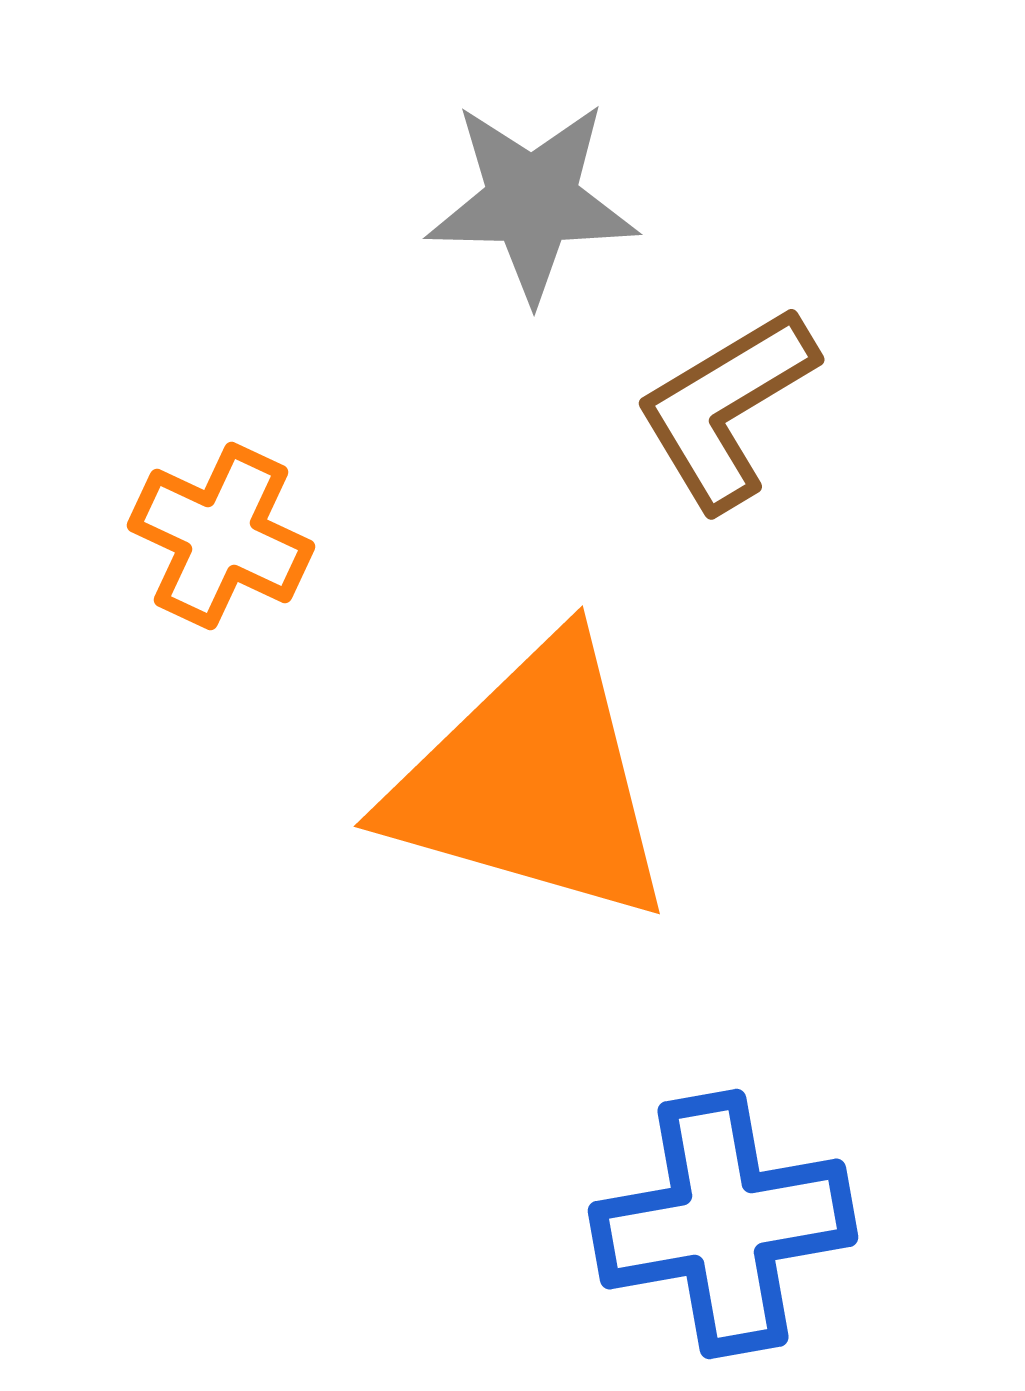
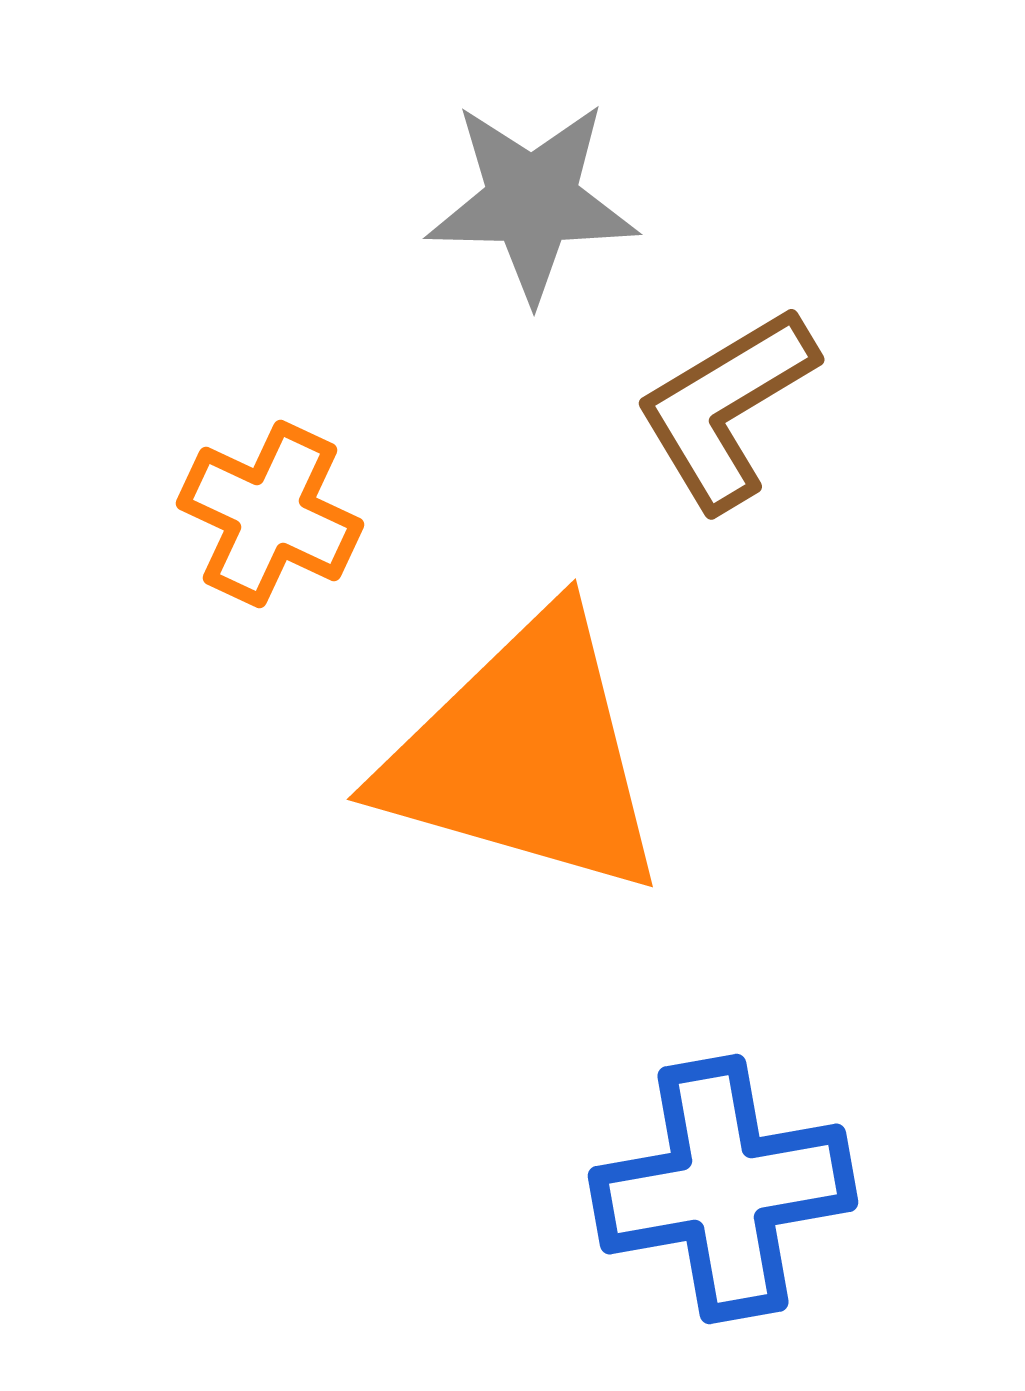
orange cross: moved 49 px right, 22 px up
orange triangle: moved 7 px left, 27 px up
blue cross: moved 35 px up
